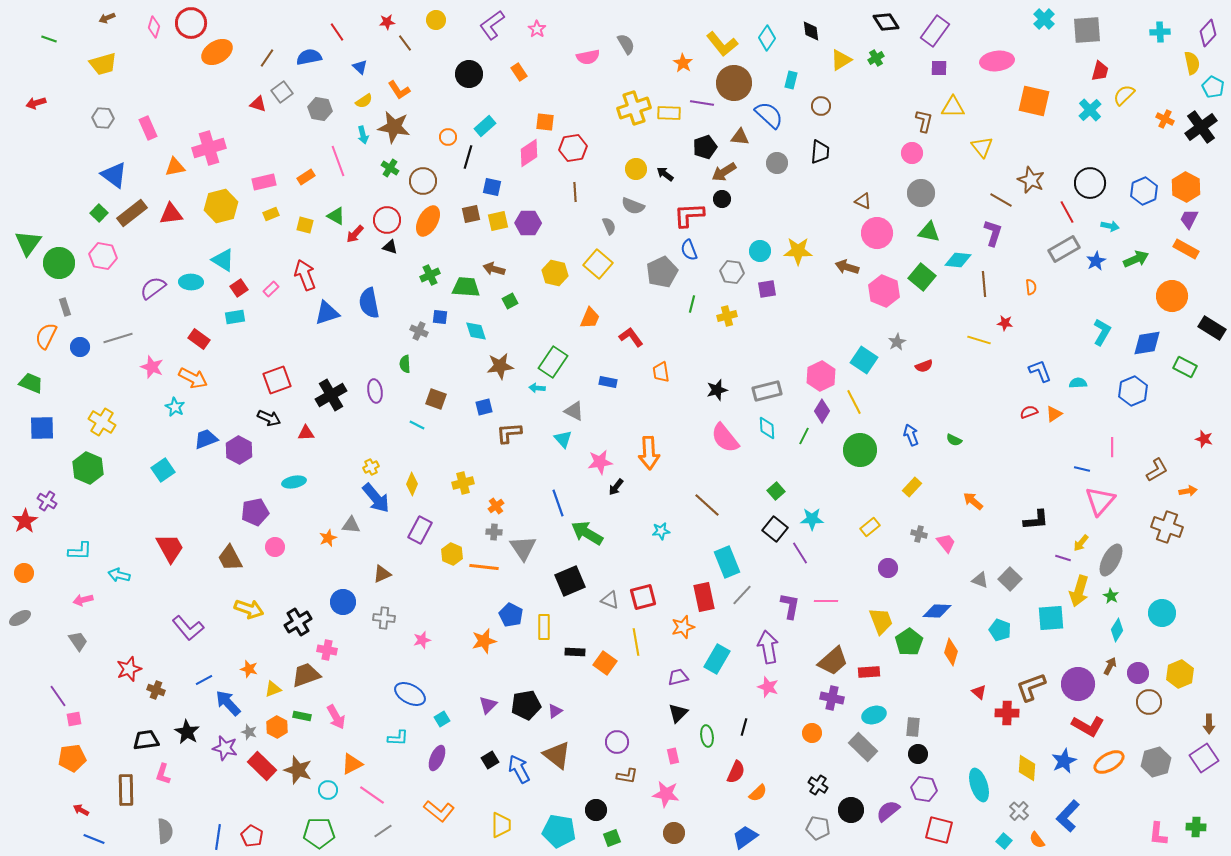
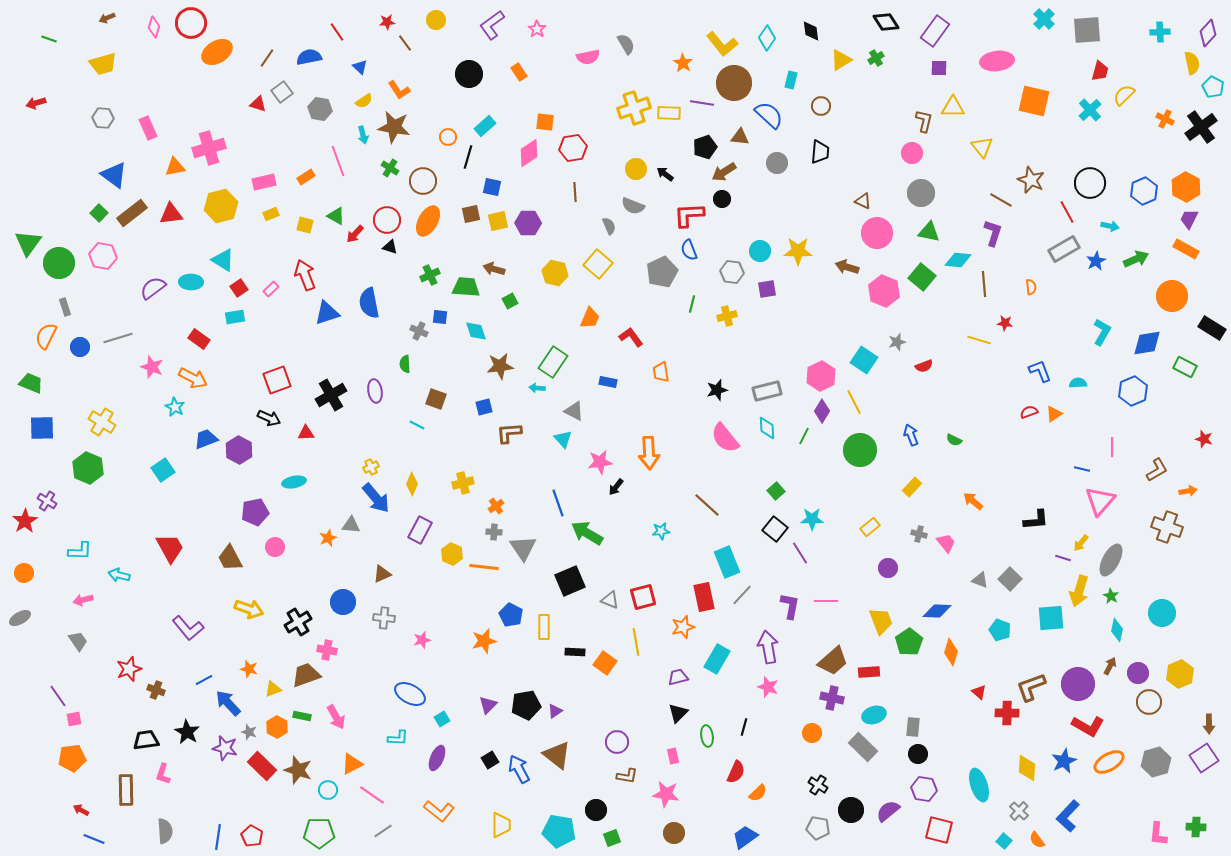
gray star at (897, 342): rotated 12 degrees clockwise
cyan diamond at (1117, 630): rotated 20 degrees counterclockwise
